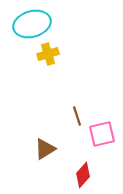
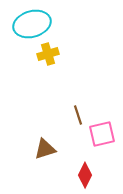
brown line: moved 1 px right, 1 px up
brown triangle: rotated 15 degrees clockwise
red diamond: moved 2 px right; rotated 15 degrees counterclockwise
